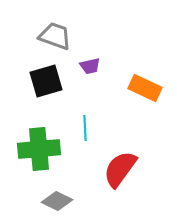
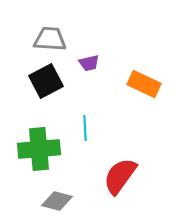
gray trapezoid: moved 5 px left, 3 px down; rotated 16 degrees counterclockwise
purple trapezoid: moved 1 px left, 3 px up
black square: rotated 12 degrees counterclockwise
orange rectangle: moved 1 px left, 4 px up
red semicircle: moved 7 px down
gray diamond: rotated 12 degrees counterclockwise
